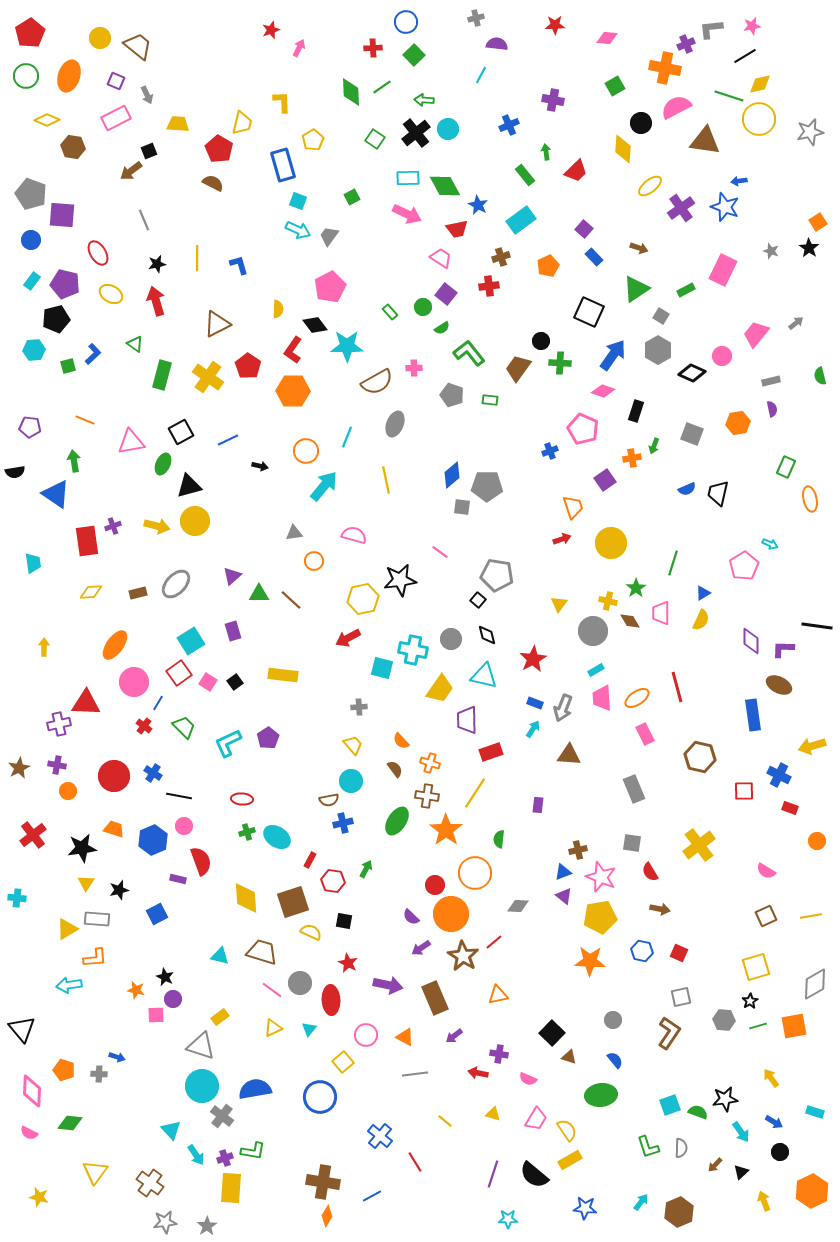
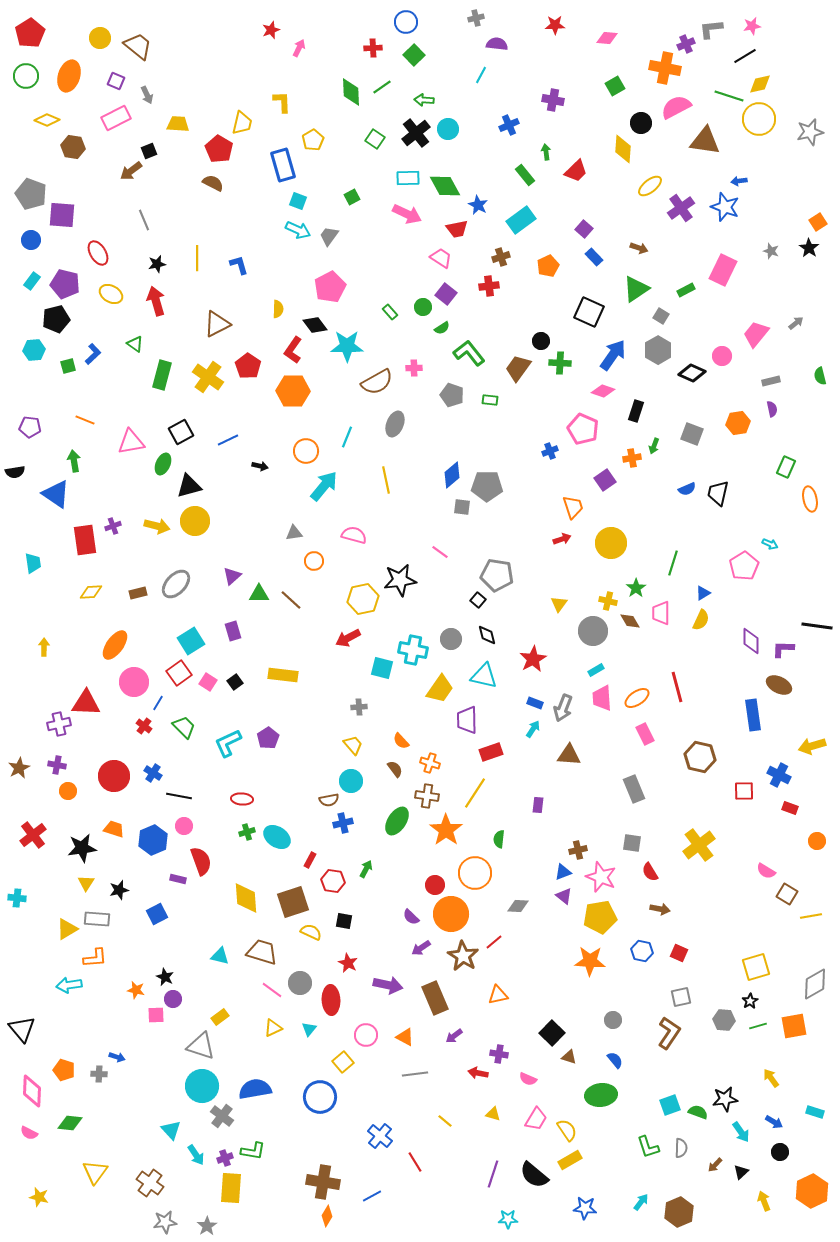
red rectangle at (87, 541): moved 2 px left, 1 px up
brown square at (766, 916): moved 21 px right, 22 px up; rotated 35 degrees counterclockwise
